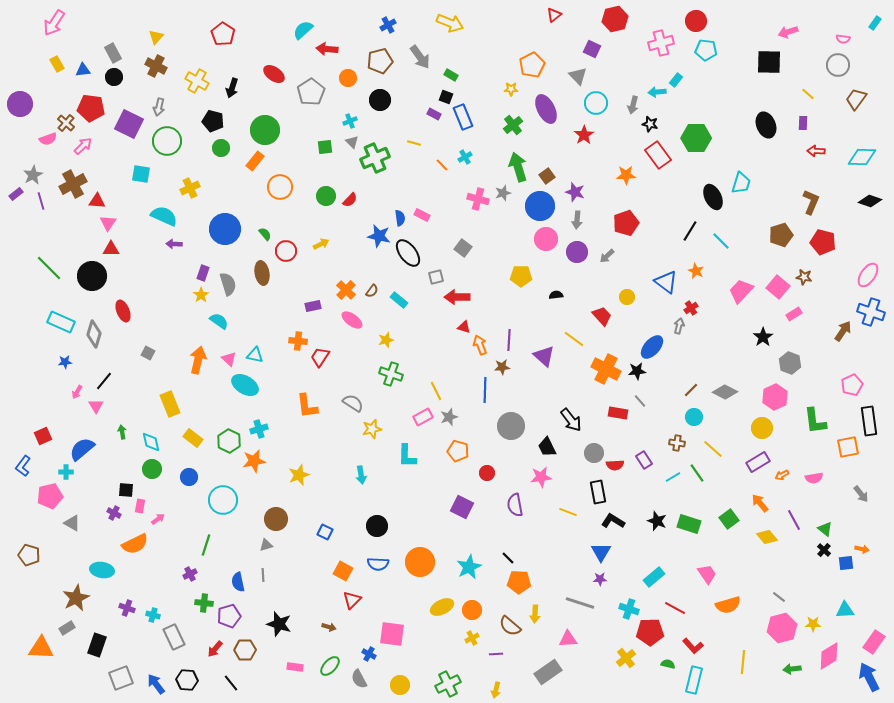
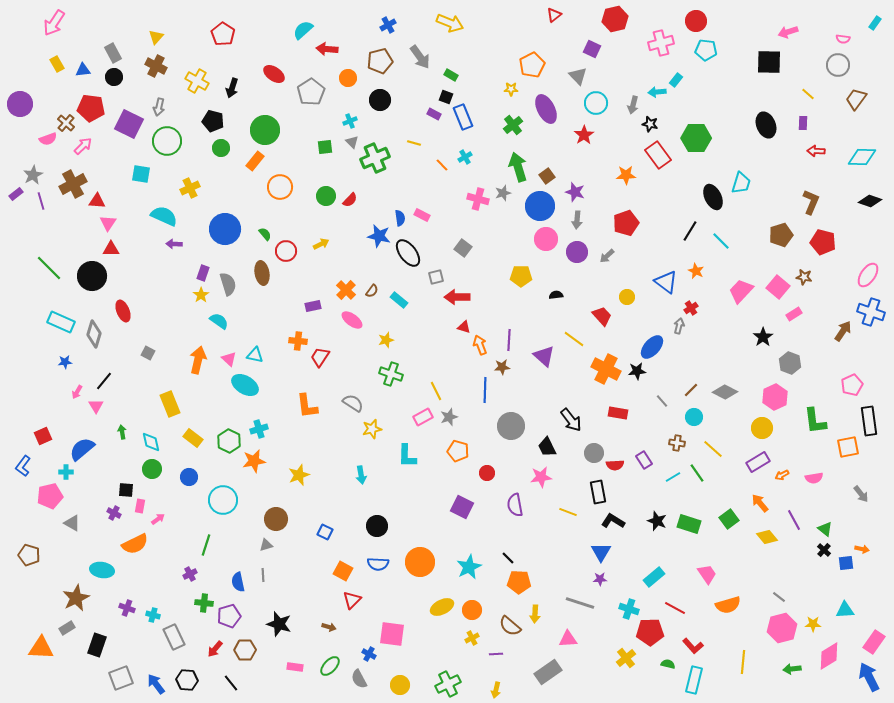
gray line at (640, 401): moved 22 px right
